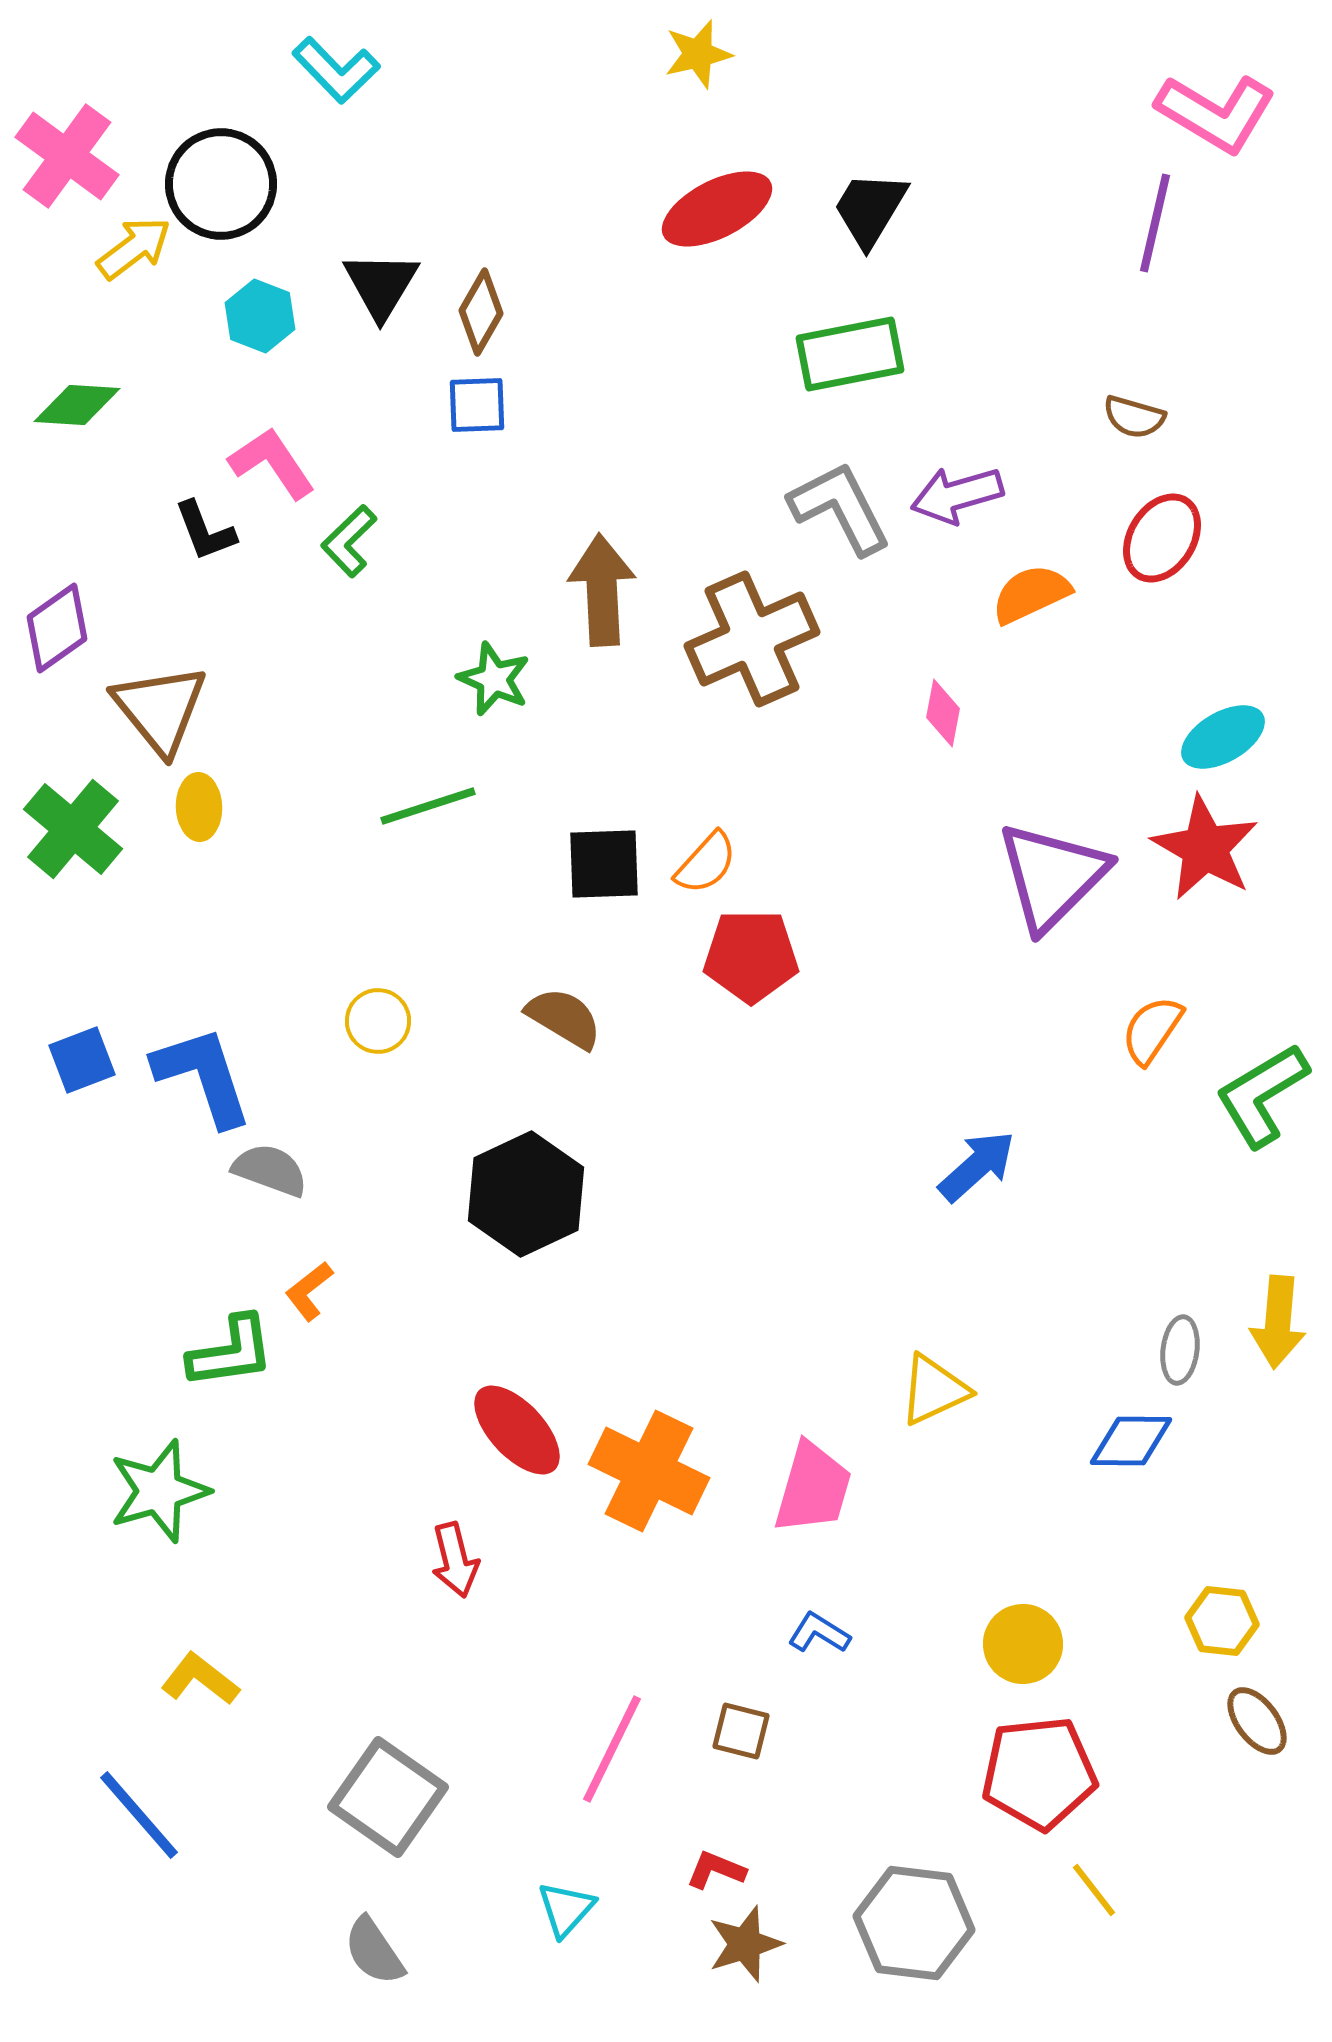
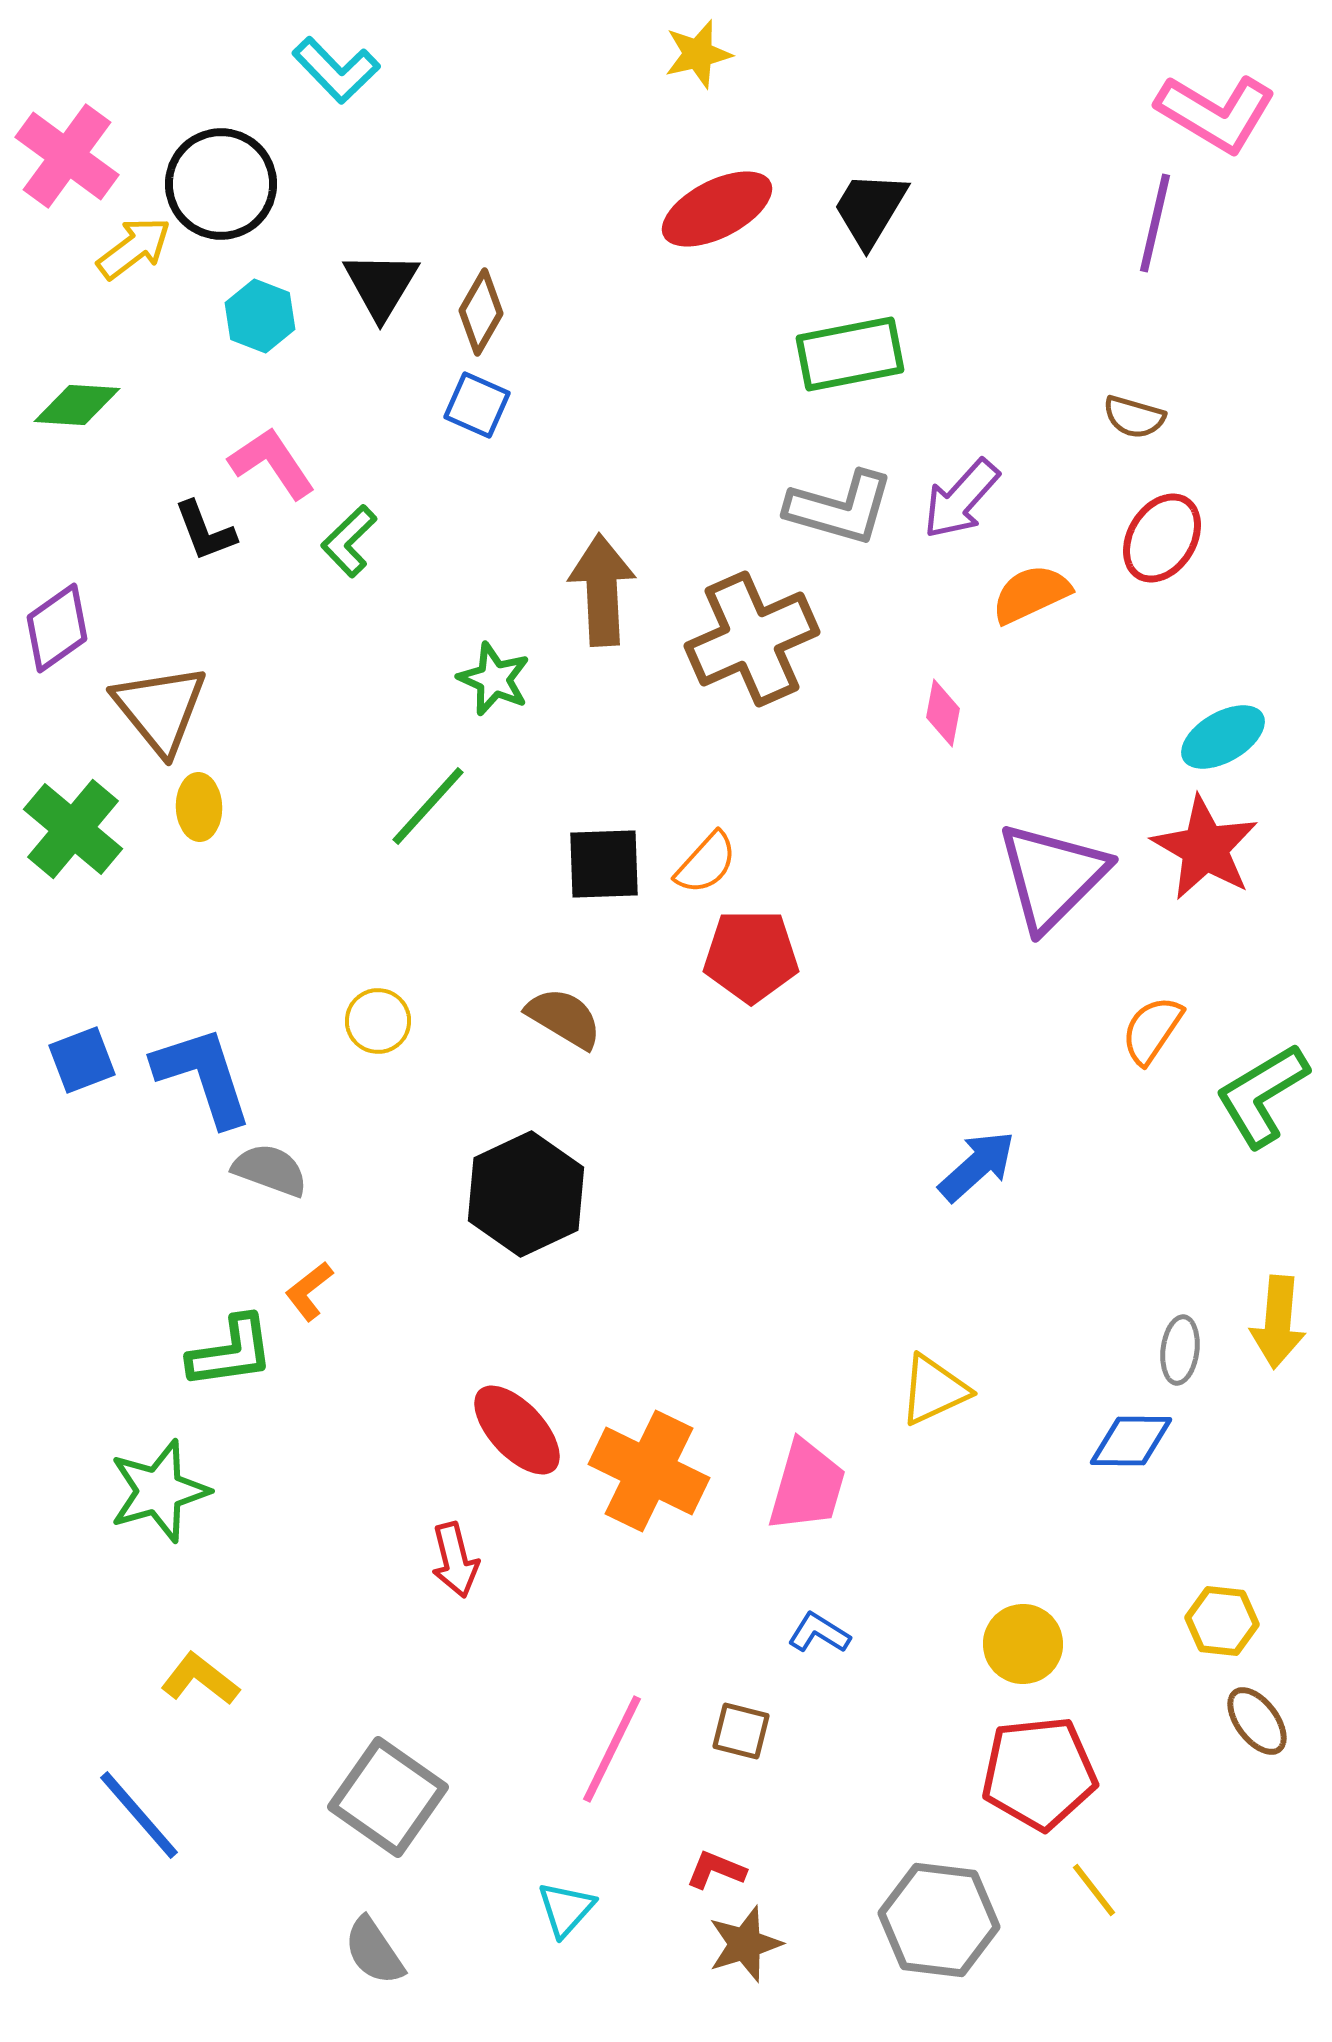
blue square at (477, 405): rotated 26 degrees clockwise
purple arrow at (957, 495): moved 4 px right, 4 px down; rotated 32 degrees counterclockwise
gray L-shape at (840, 508): rotated 133 degrees clockwise
green line at (428, 806): rotated 30 degrees counterclockwise
pink trapezoid at (813, 1488): moved 6 px left, 2 px up
gray hexagon at (914, 1923): moved 25 px right, 3 px up
